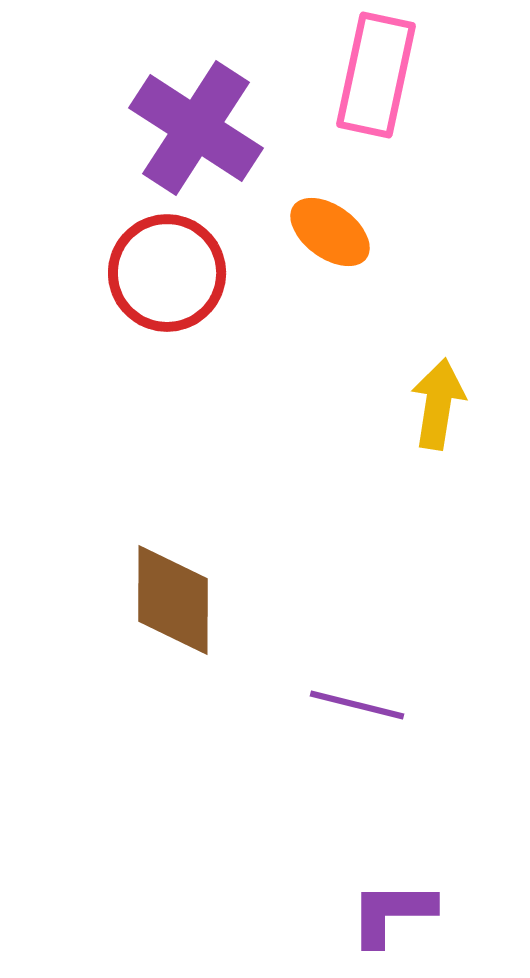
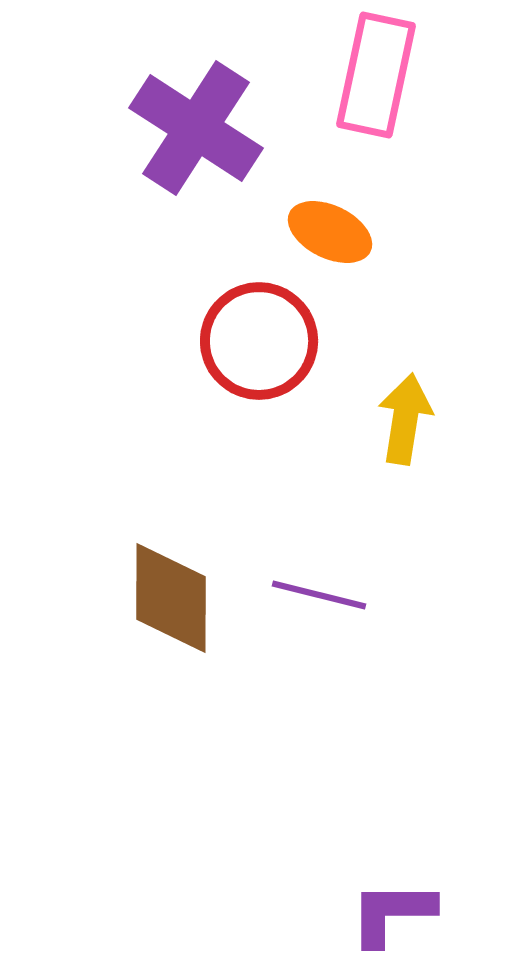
orange ellipse: rotated 10 degrees counterclockwise
red circle: moved 92 px right, 68 px down
yellow arrow: moved 33 px left, 15 px down
brown diamond: moved 2 px left, 2 px up
purple line: moved 38 px left, 110 px up
